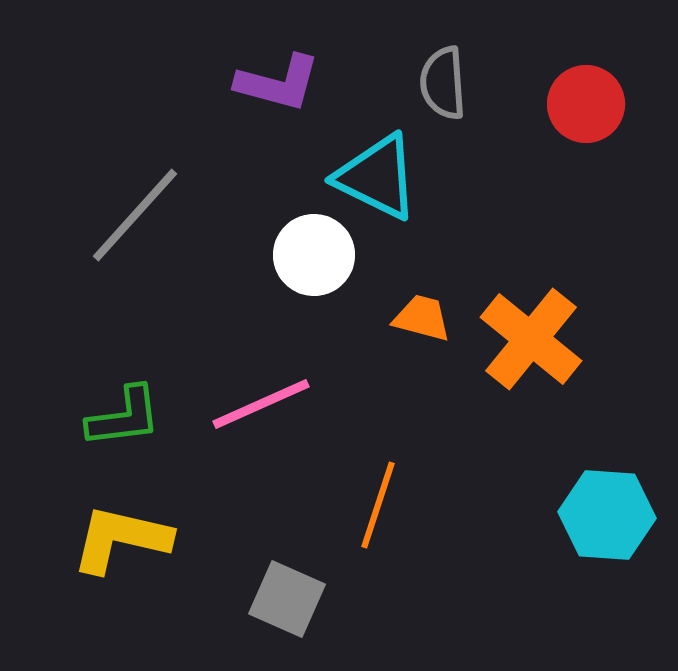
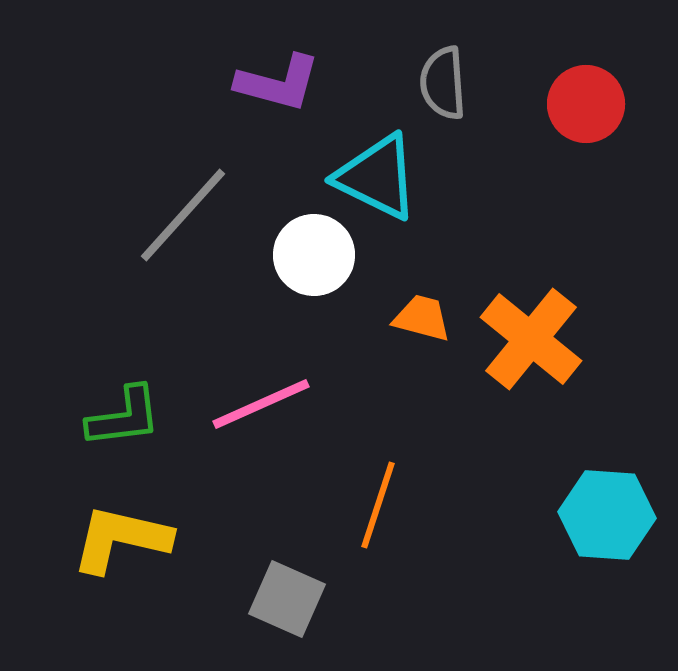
gray line: moved 48 px right
